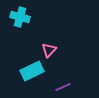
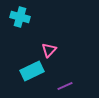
purple line: moved 2 px right, 1 px up
